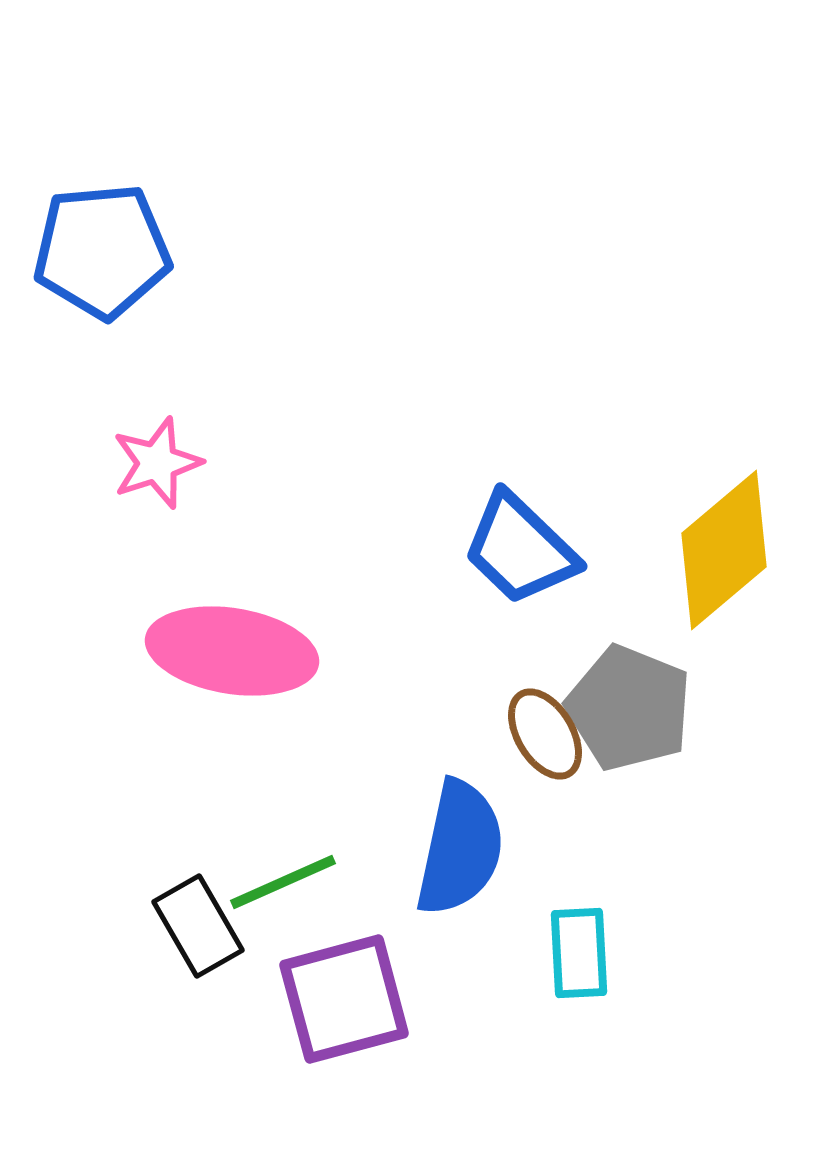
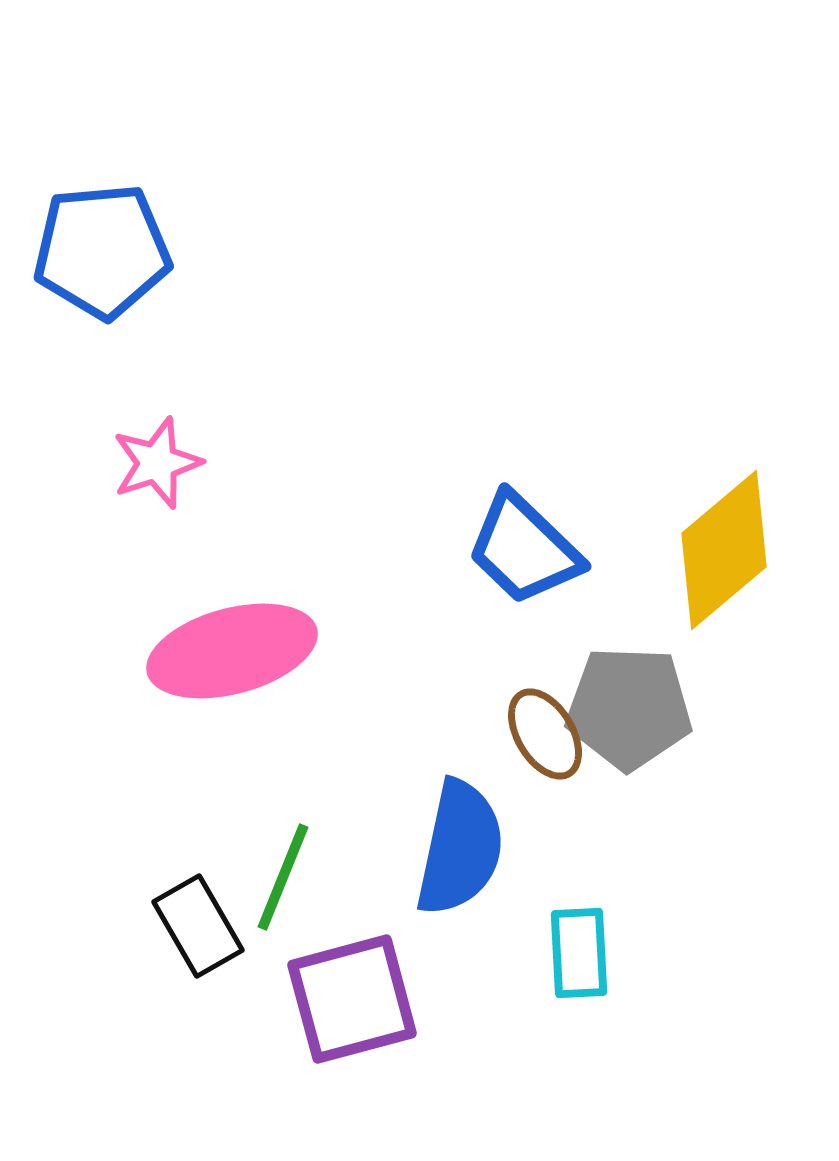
blue trapezoid: moved 4 px right
pink ellipse: rotated 24 degrees counterclockwise
gray pentagon: rotated 20 degrees counterclockwise
green line: moved 5 px up; rotated 44 degrees counterclockwise
purple square: moved 8 px right
